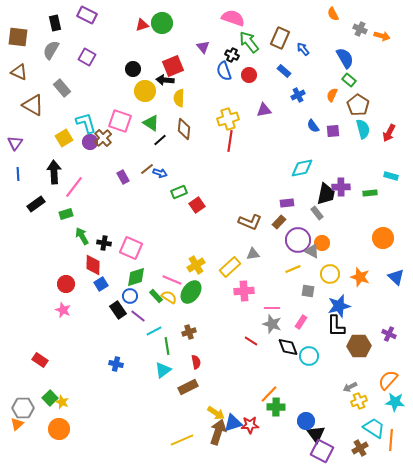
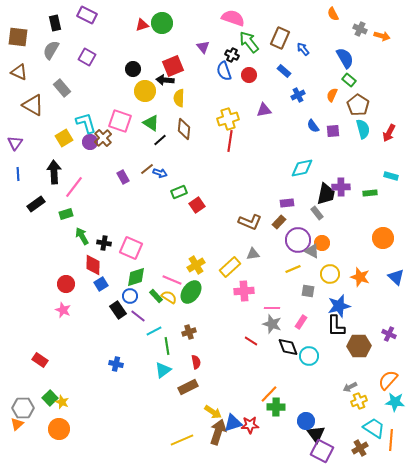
yellow arrow at (216, 413): moved 3 px left, 1 px up
